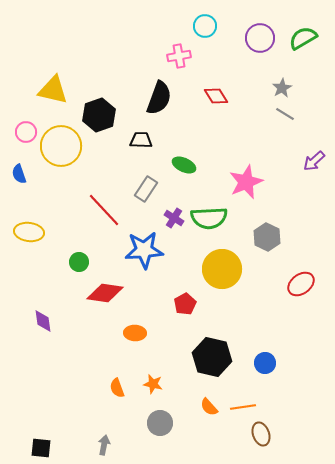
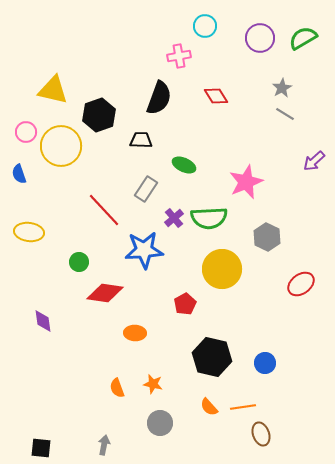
purple cross at (174, 218): rotated 18 degrees clockwise
